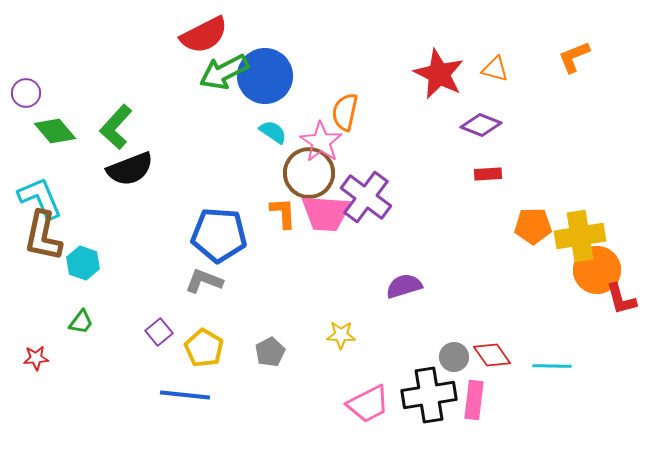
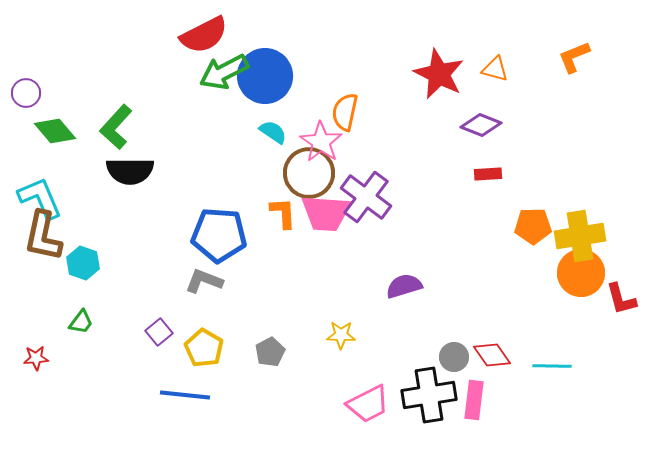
black semicircle at (130, 169): moved 2 px down; rotated 21 degrees clockwise
orange circle at (597, 270): moved 16 px left, 3 px down
